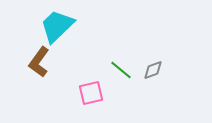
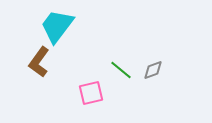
cyan trapezoid: rotated 9 degrees counterclockwise
